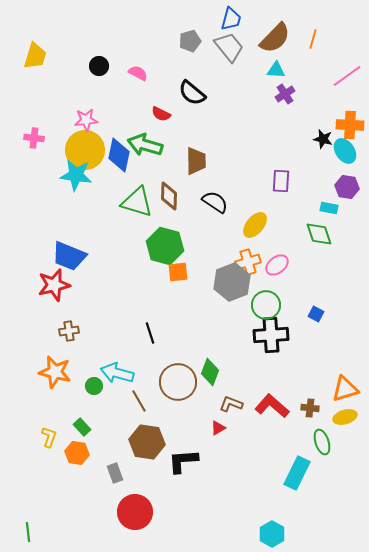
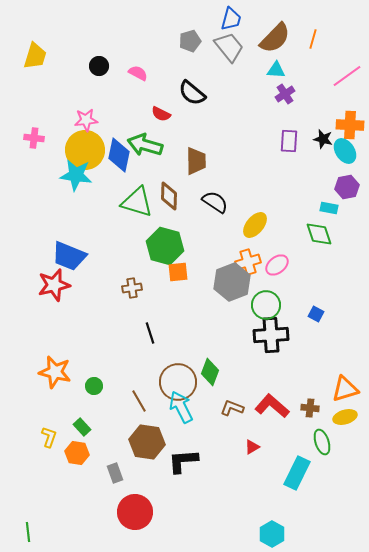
purple rectangle at (281, 181): moved 8 px right, 40 px up
purple hexagon at (347, 187): rotated 20 degrees counterclockwise
brown cross at (69, 331): moved 63 px right, 43 px up
cyan arrow at (117, 373): moved 64 px right, 34 px down; rotated 48 degrees clockwise
brown L-shape at (231, 404): moved 1 px right, 4 px down
red triangle at (218, 428): moved 34 px right, 19 px down
